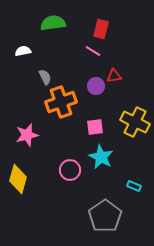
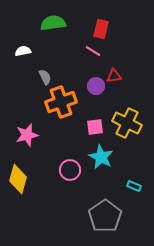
yellow cross: moved 8 px left, 1 px down
